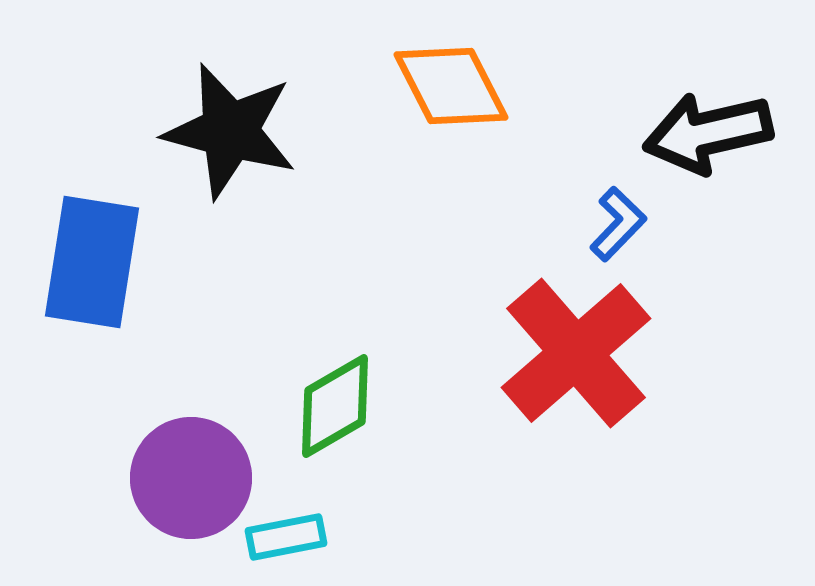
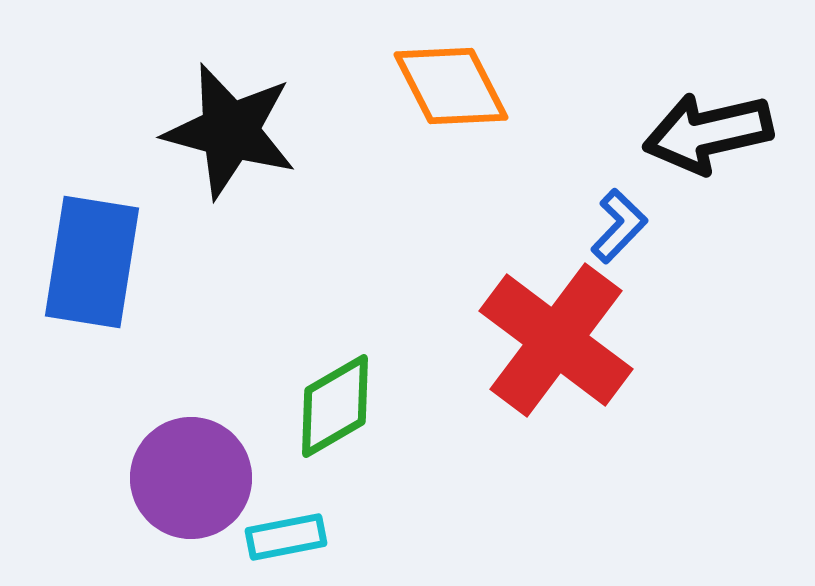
blue L-shape: moved 1 px right, 2 px down
red cross: moved 20 px left, 13 px up; rotated 12 degrees counterclockwise
